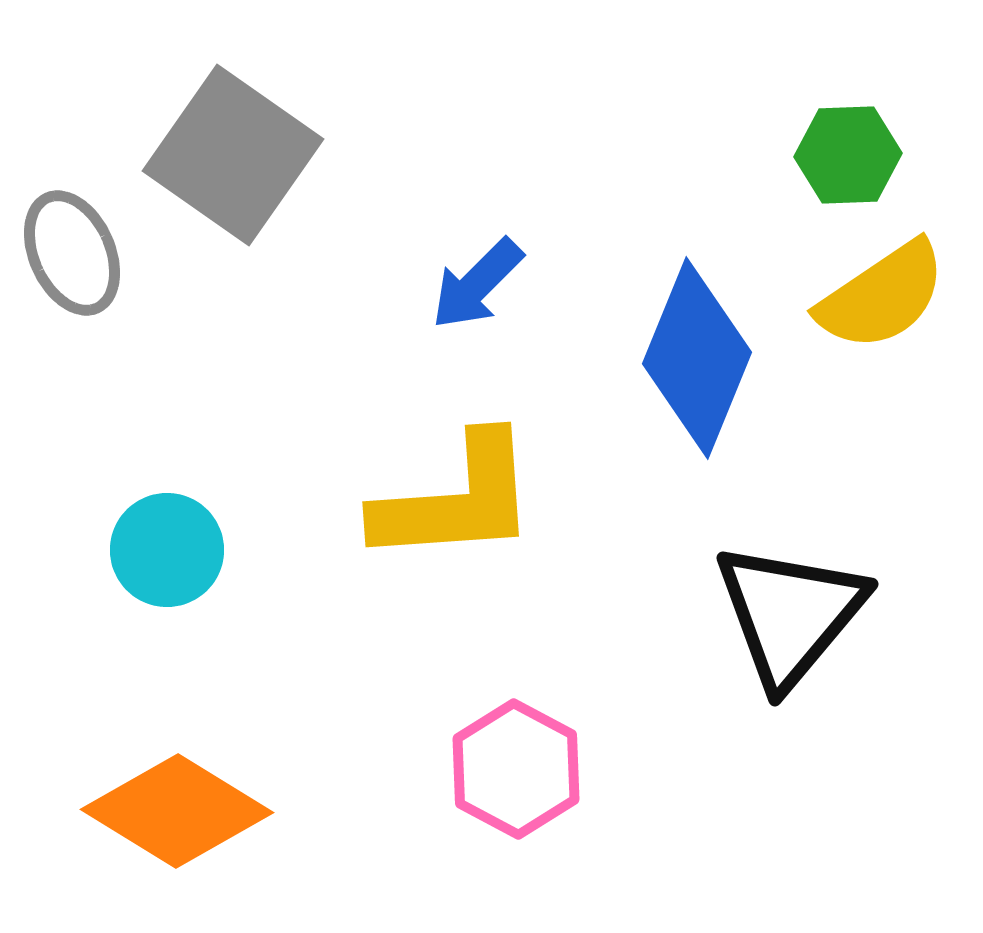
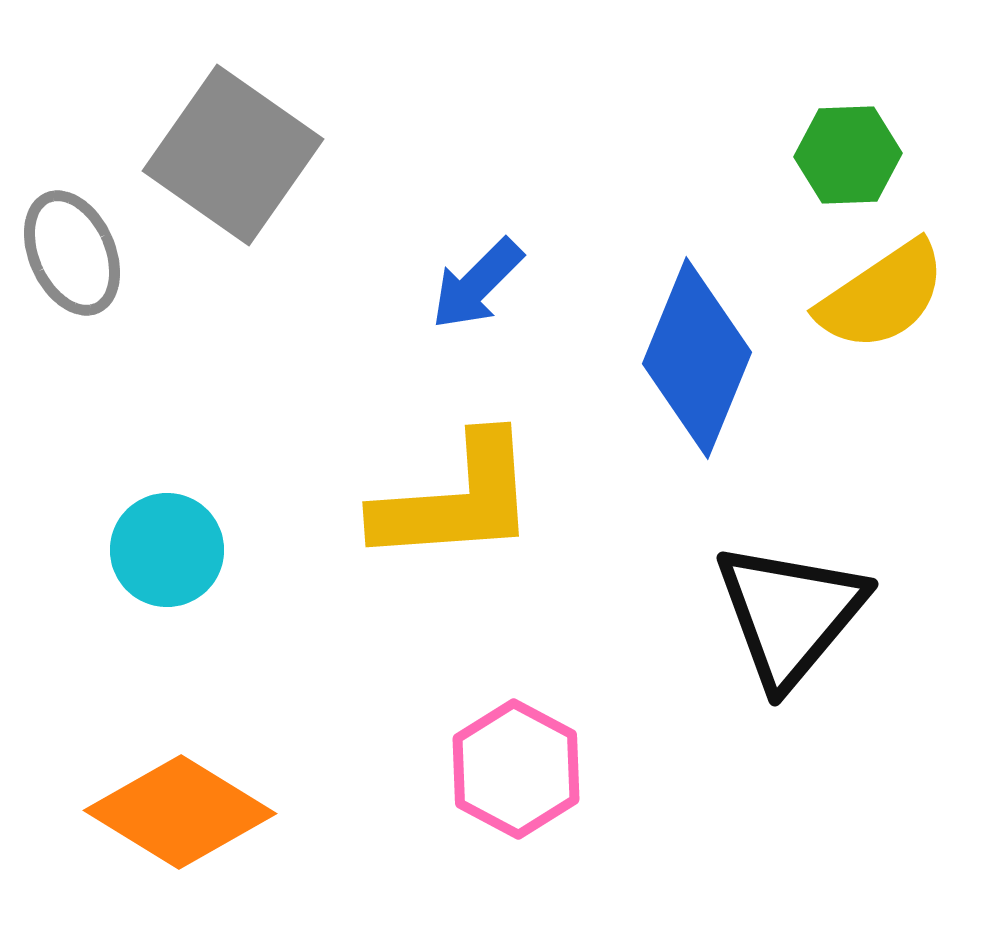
orange diamond: moved 3 px right, 1 px down
